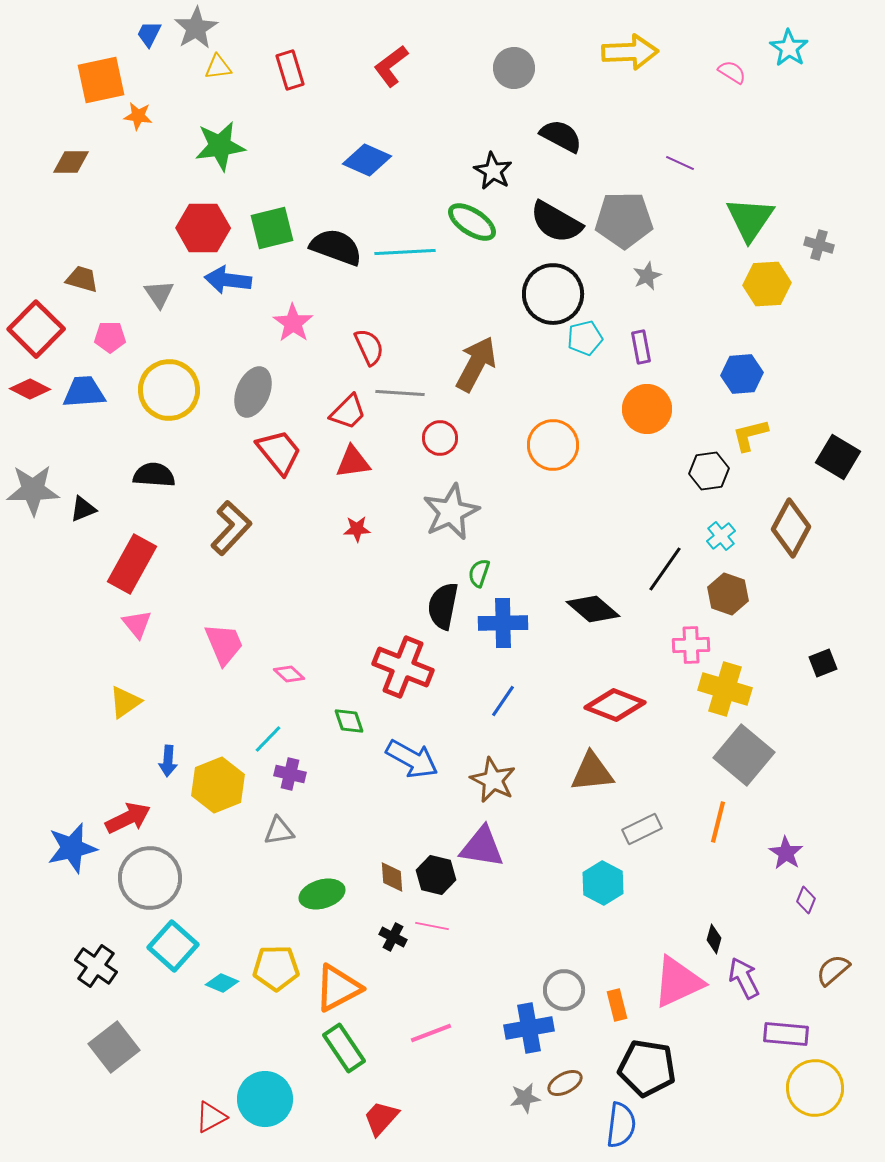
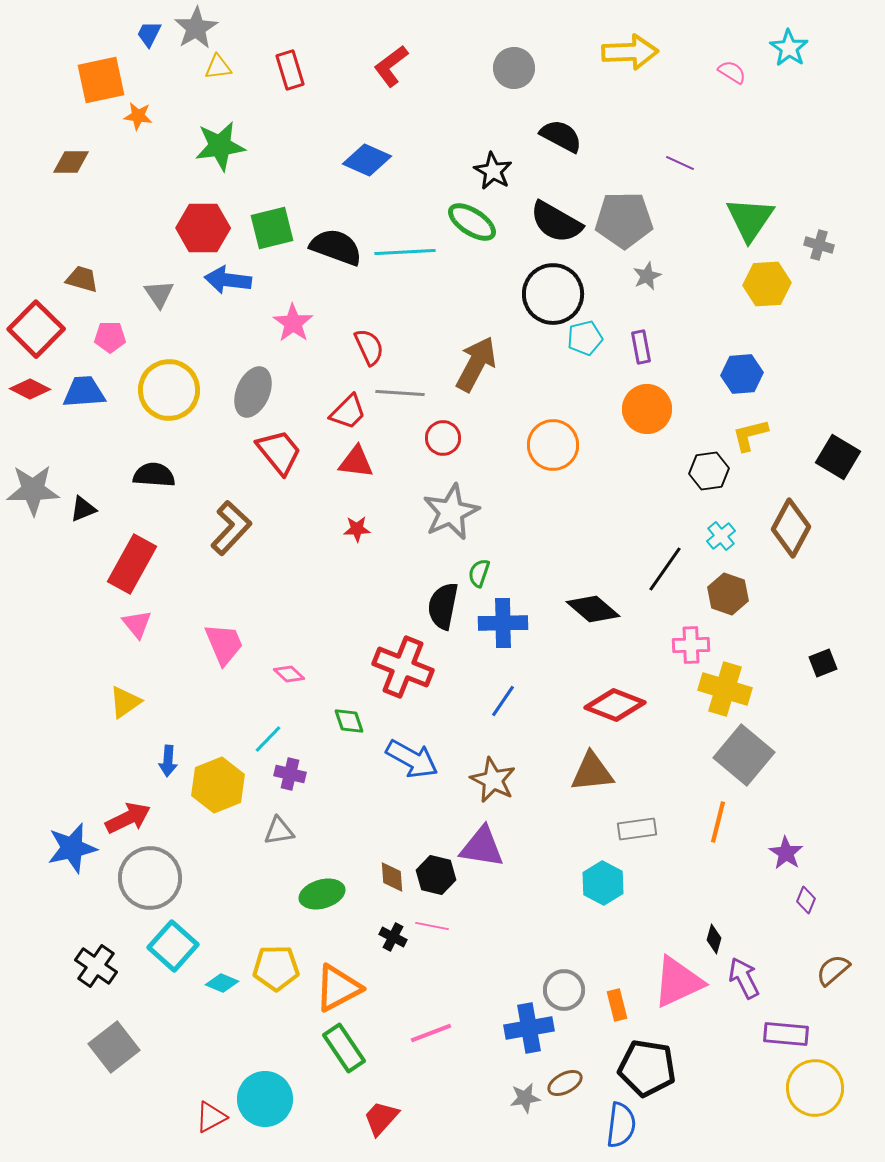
red circle at (440, 438): moved 3 px right
red triangle at (353, 462): moved 3 px right; rotated 15 degrees clockwise
gray rectangle at (642, 829): moved 5 px left; rotated 18 degrees clockwise
